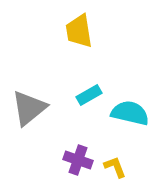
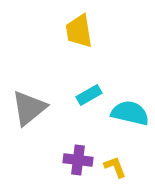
purple cross: rotated 12 degrees counterclockwise
